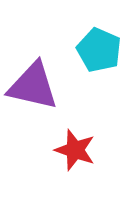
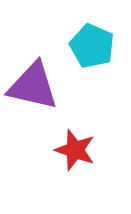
cyan pentagon: moved 7 px left, 4 px up
